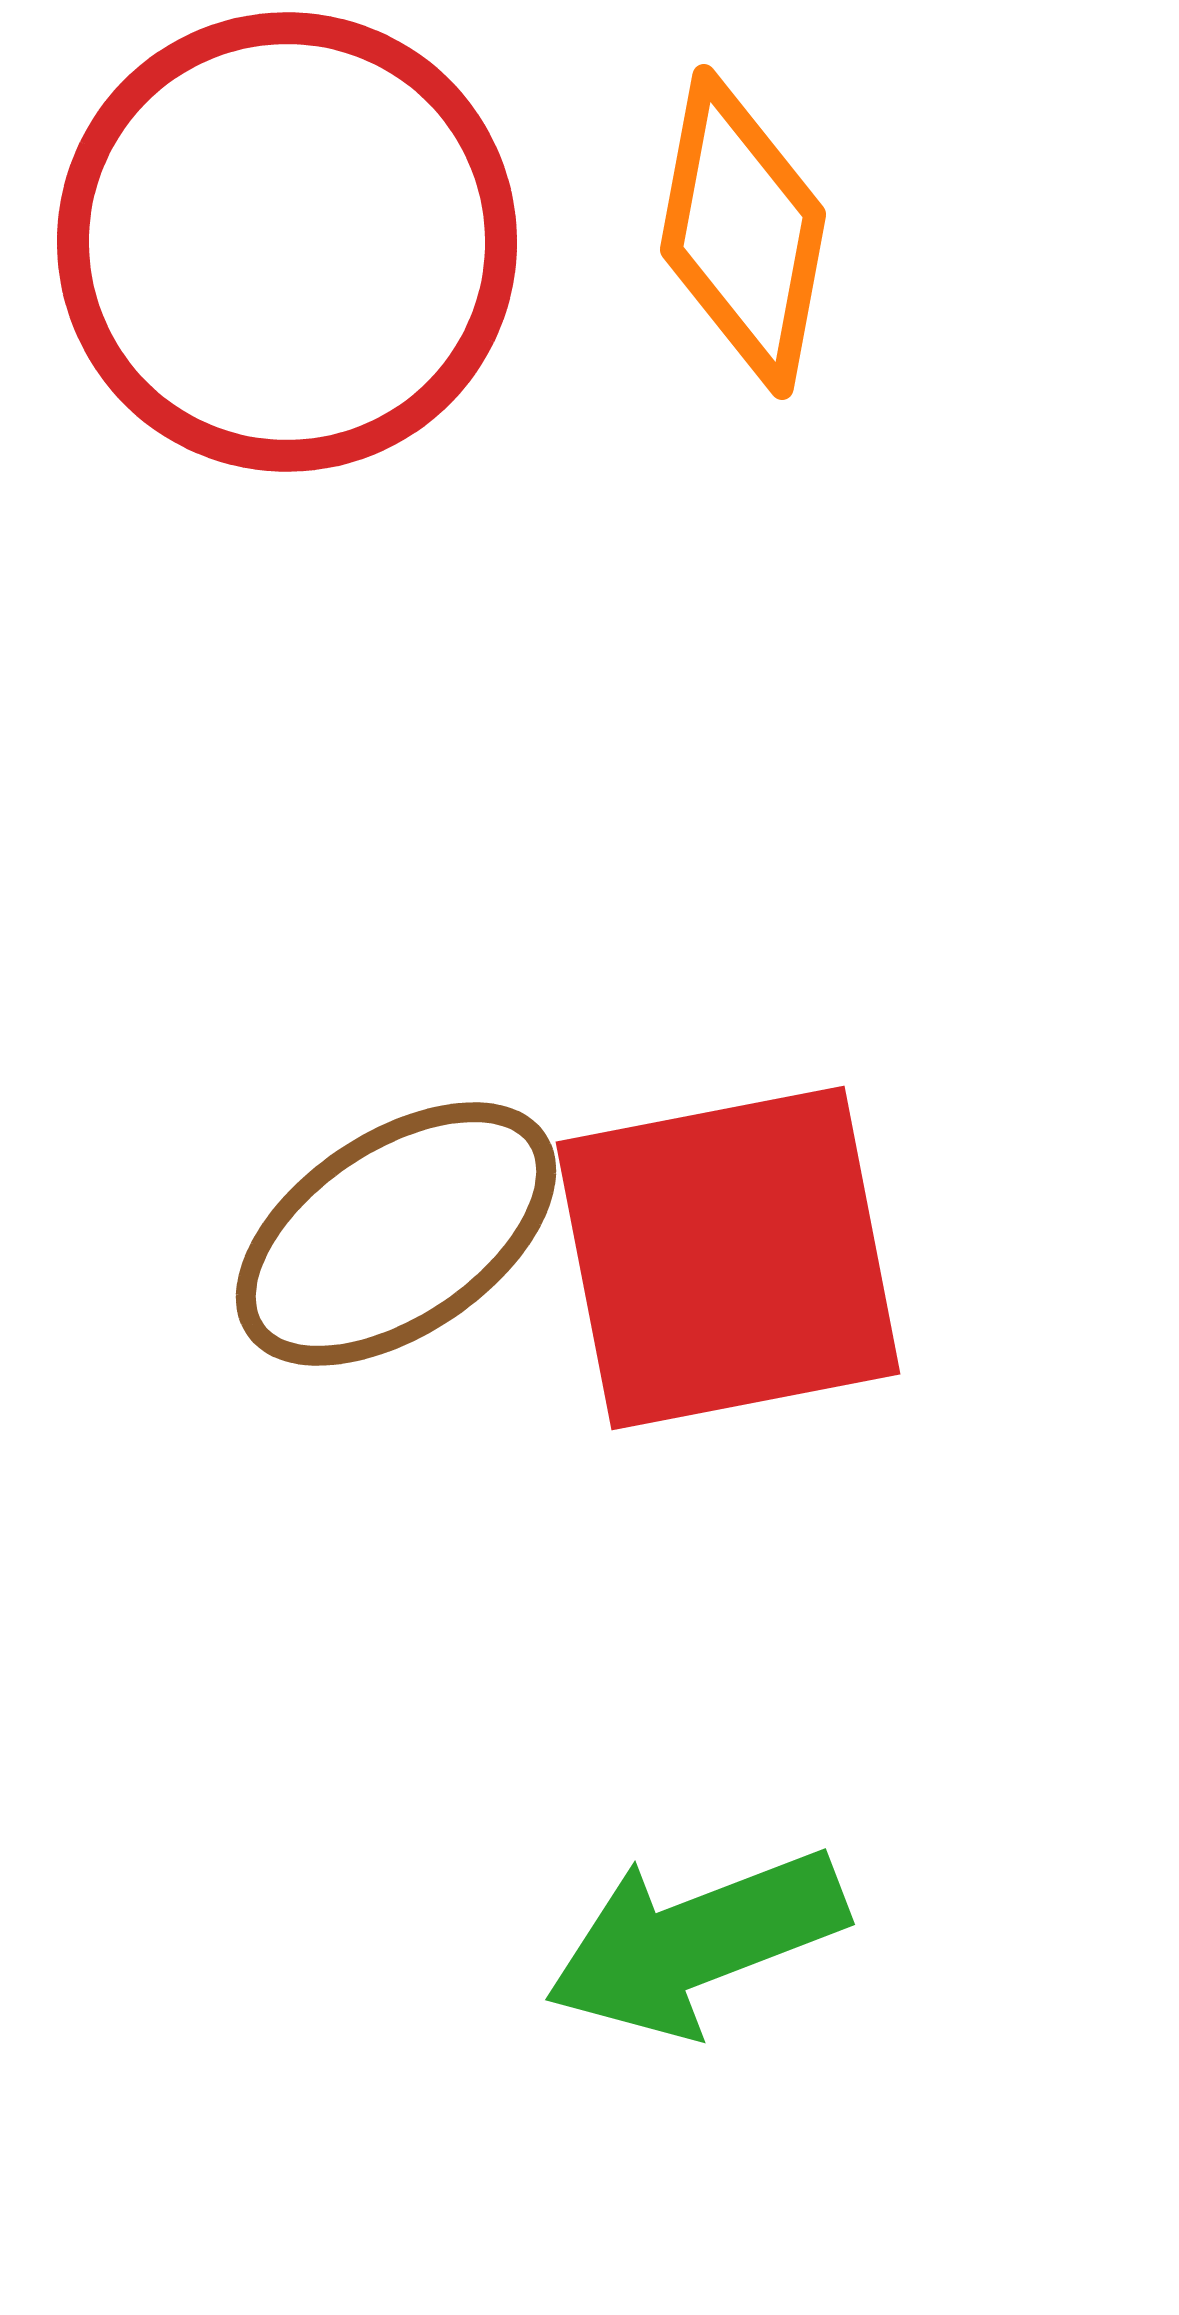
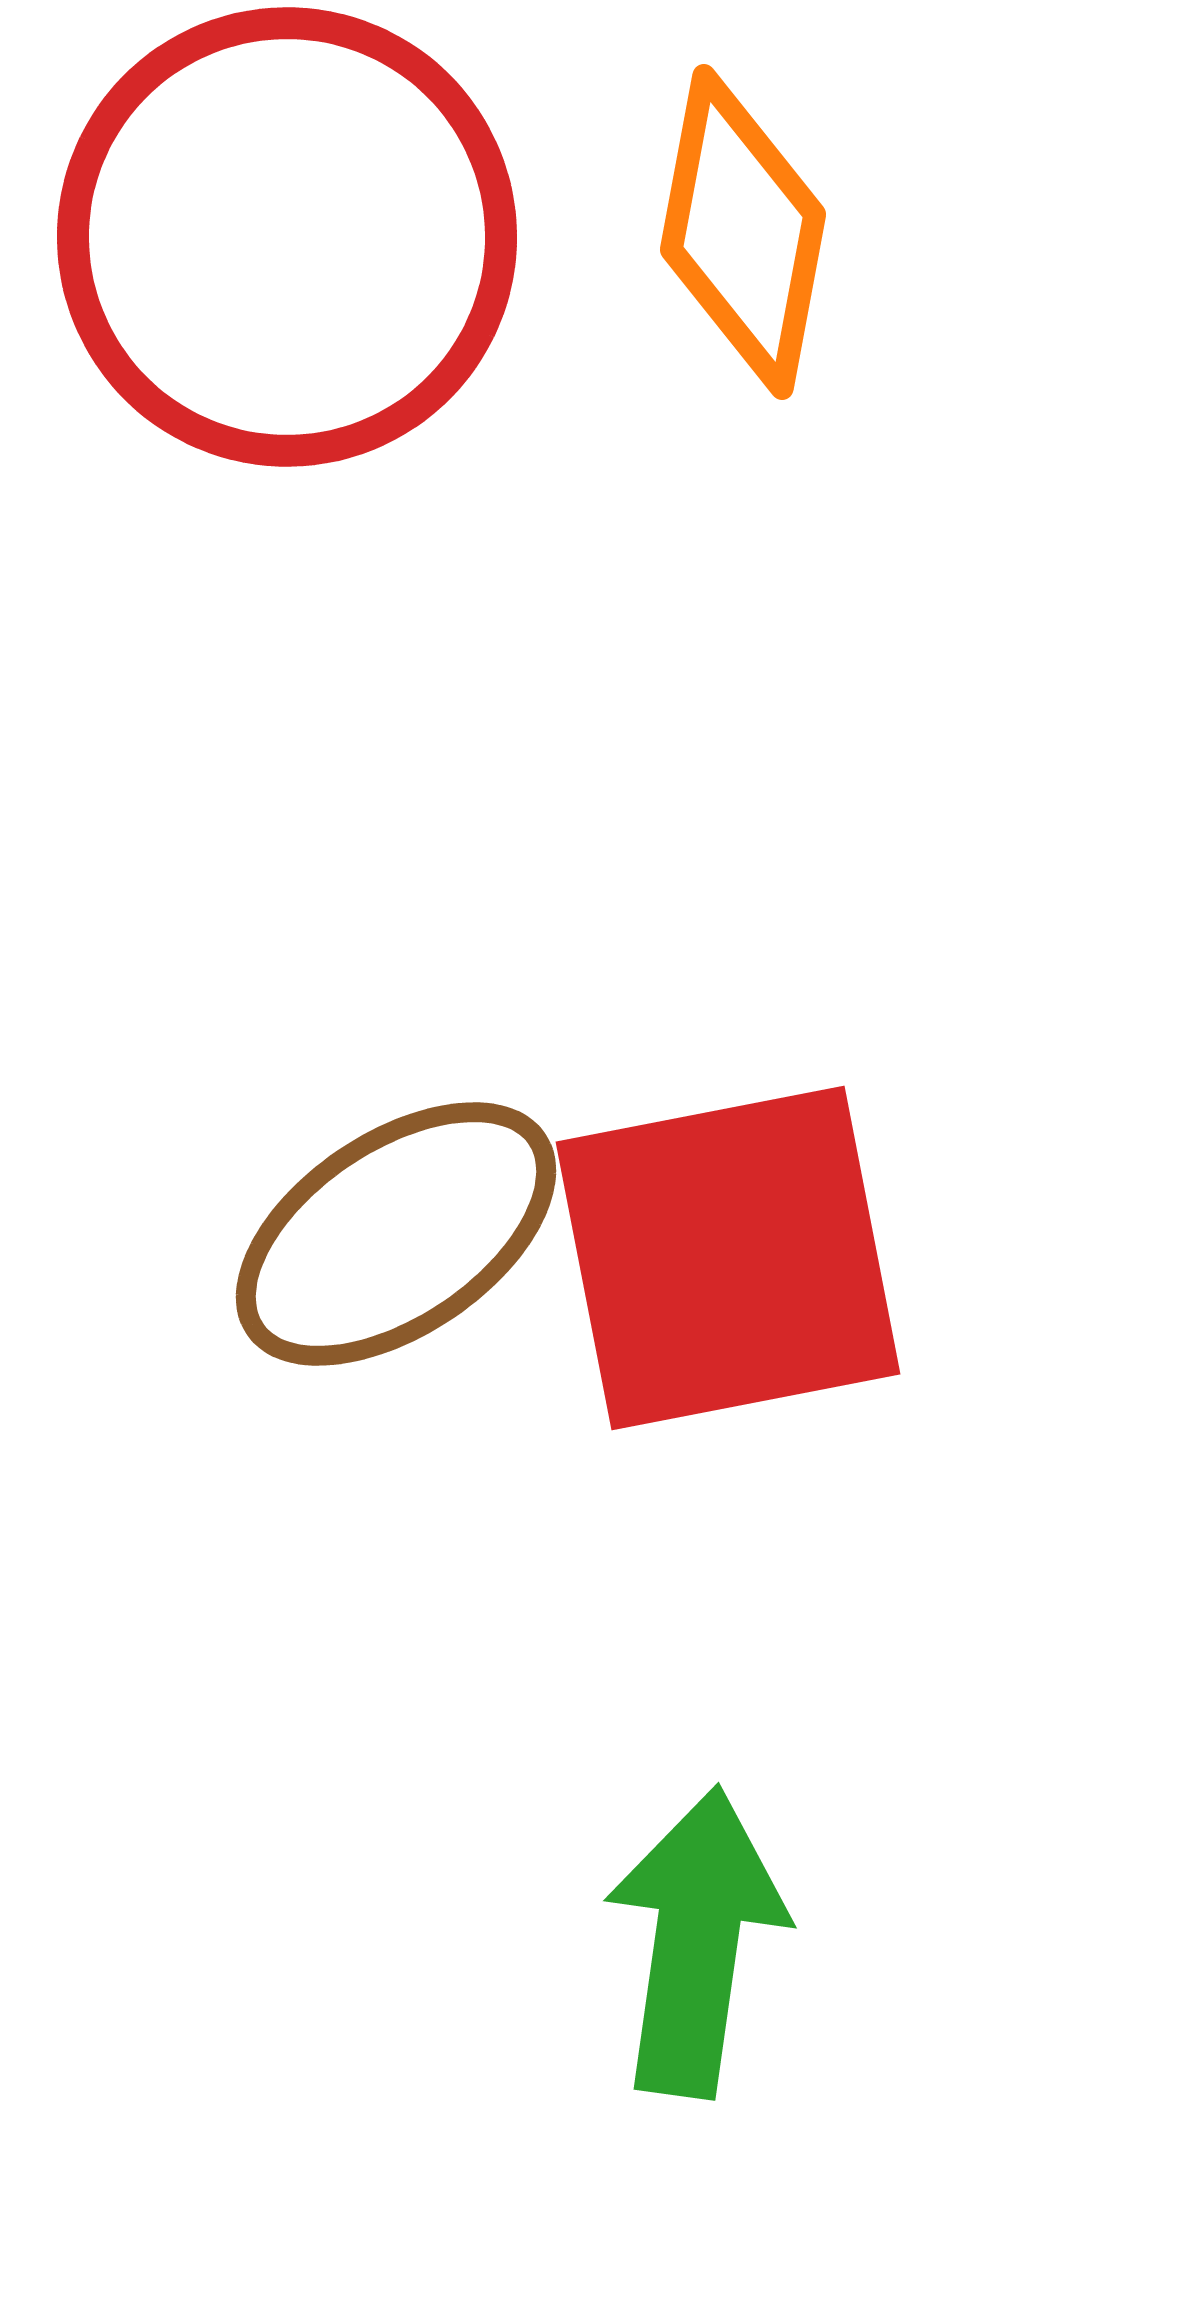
red circle: moved 5 px up
green arrow: rotated 119 degrees clockwise
